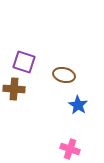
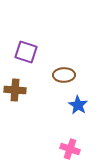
purple square: moved 2 px right, 10 px up
brown ellipse: rotated 15 degrees counterclockwise
brown cross: moved 1 px right, 1 px down
